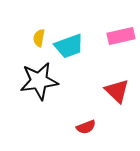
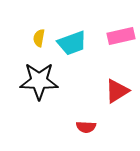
cyan trapezoid: moved 3 px right, 3 px up
black star: rotated 9 degrees clockwise
red triangle: rotated 44 degrees clockwise
red semicircle: rotated 24 degrees clockwise
